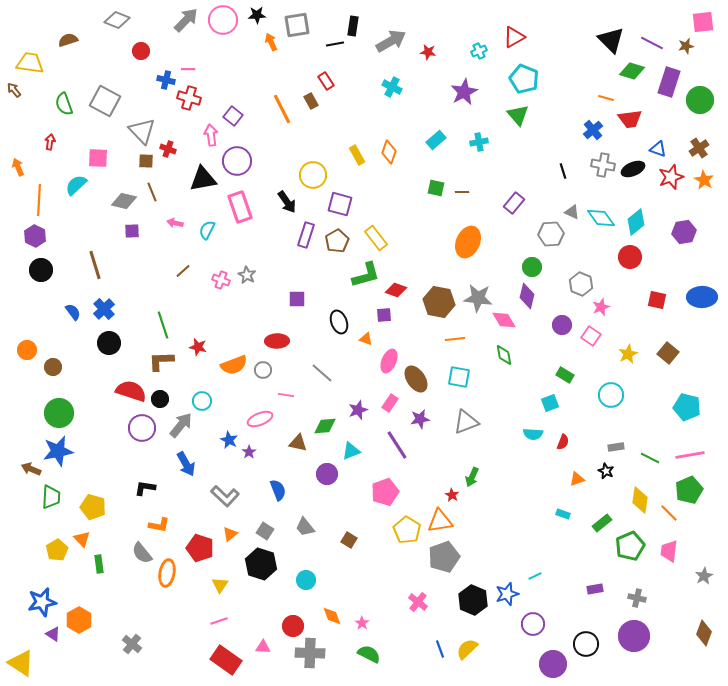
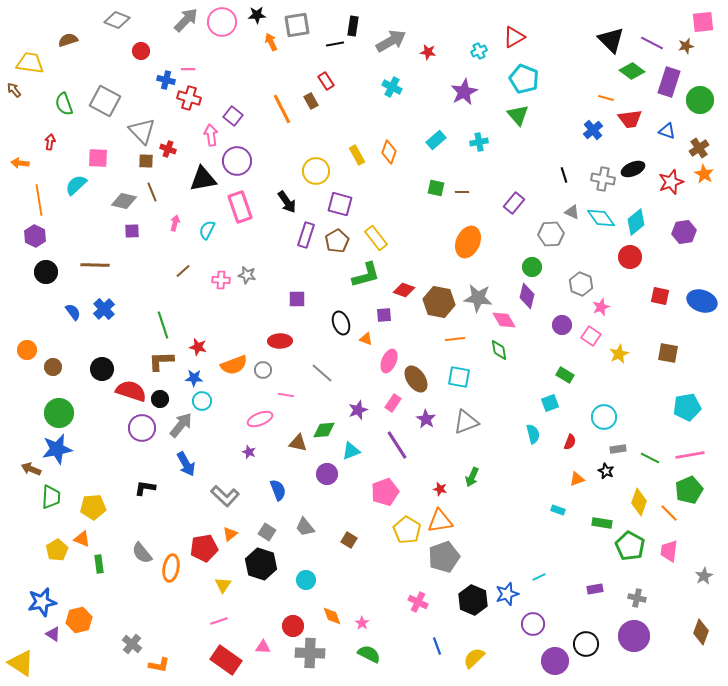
pink circle at (223, 20): moved 1 px left, 2 px down
green diamond at (632, 71): rotated 20 degrees clockwise
blue triangle at (658, 149): moved 9 px right, 18 px up
gray cross at (603, 165): moved 14 px down
orange arrow at (18, 167): moved 2 px right, 4 px up; rotated 60 degrees counterclockwise
black line at (563, 171): moved 1 px right, 4 px down
yellow circle at (313, 175): moved 3 px right, 4 px up
red star at (671, 177): moved 5 px down
orange star at (704, 180): moved 6 px up
orange line at (39, 200): rotated 12 degrees counterclockwise
pink arrow at (175, 223): rotated 91 degrees clockwise
brown line at (95, 265): rotated 72 degrees counterclockwise
black circle at (41, 270): moved 5 px right, 2 px down
gray star at (247, 275): rotated 18 degrees counterclockwise
pink cross at (221, 280): rotated 18 degrees counterclockwise
red diamond at (396, 290): moved 8 px right
blue ellipse at (702, 297): moved 4 px down; rotated 20 degrees clockwise
red square at (657, 300): moved 3 px right, 4 px up
black ellipse at (339, 322): moved 2 px right, 1 px down
red ellipse at (277, 341): moved 3 px right
black circle at (109, 343): moved 7 px left, 26 px down
brown square at (668, 353): rotated 30 degrees counterclockwise
yellow star at (628, 354): moved 9 px left
green diamond at (504, 355): moved 5 px left, 5 px up
cyan circle at (611, 395): moved 7 px left, 22 px down
pink rectangle at (390, 403): moved 3 px right
cyan pentagon at (687, 407): rotated 24 degrees counterclockwise
purple star at (420, 419): moved 6 px right; rotated 30 degrees counterclockwise
green diamond at (325, 426): moved 1 px left, 4 px down
cyan semicircle at (533, 434): rotated 108 degrees counterclockwise
blue star at (229, 440): moved 35 px left, 62 px up; rotated 24 degrees counterclockwise
red semicircle at (563, 442): moved 7 px right
gray rectangle at (616, 447): moved 2 px right, 2 px down
blue star at (58, 451): moved 1 px left, 2 px up
purple star at (249, 452): rotated 16 degrees counterclockwise
red star at (452, 495): moved 12 px left, 6 px up; rotated 16 degrees counterclockwise
yellow diamond at (640, 500): moved 1 px left, 2 px down; rotated 12 degrees clockwise
yellow pentagon at (93, 507): rotated 20 degrees counterclockwise
cyan rectangle at (563, 514): moved 5 px left, 4 px up
green rectangle at (602, 523): rotated 48 degrees clockwise
orange L-shape at (159, 525): moved 140 px down
gray square at (265, 531): moved 2 px right, 1 px down
orange triangle at (82, 539): rotated 24 degrees counterclockwise
green pentagon at (630, 546): rotated 20 degrees counterclockwise
red pentagon at (200, 548): moved 4 px right; rotated 28 degrees counterclockwise
orange ellipse at (167, 573): moved 4 px right, 5 px up
cyan line at (535, 576): moved 4 px right, 1 px down
yellow triangle at (220, 585): moved 3 px right
pink cross at (418, 602): rotated 12 degrees counterclockwise
orange hexagon at (79, 620): rotated 15 degrees clockwise
brown diamond at (704, 633): moved 3 px left, 1 px up
blue line at (440, 649): moved 3 px left, 3 px up
yellow semicircle at (467, 649): moved 7 px right, 9 px down
purple circle at (553, 664): moved 2 px right, 3 px up
